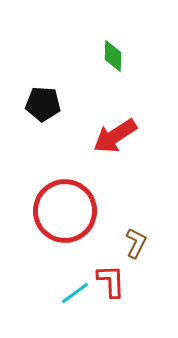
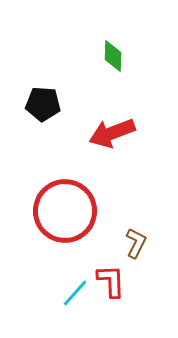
red arrow: moved 3 px left, 3 px up; rotated 12 degrees clockwise
cyan line: rotated 12 degrees counterclockwise
